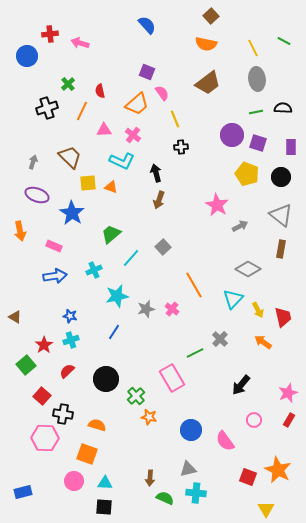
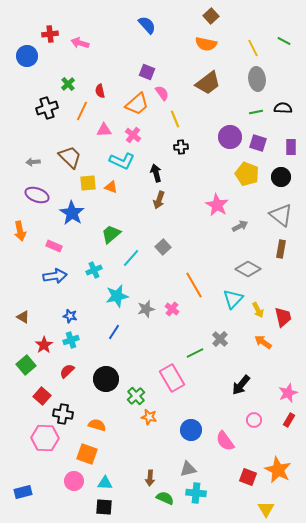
purple circle at (232, 135): moved 2 px left, 2 px down
gray arrow at (33, 162): rotated 112 degrees counterclockwise
brown triangle at (15, 317): moved 8 px right
